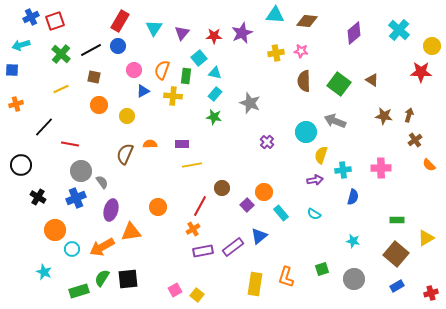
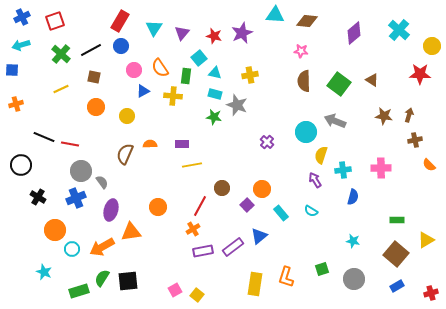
blue cross at (31, 17): moved 9 px left
red star at (214, 36): rotated 14 degrees clockwise
blue circle at (118, 46): moved 3 px right
yellow cross at (276, 53): moved 26 px left, 22 px down
orange semicircle at (162, 70): moved 2 px left, 2 px up; rotated 54 degrees counterclockwise
red star at (421, 72): moved 1 px left, 2 px down
cyan rectangle at (215, 94): rotated 64 degrees clockwise
gray star at (250, 103): moved 13 px left, 2 px down
orange circle at (99, 105): moved 3 px left, 2 px down
black line at (44, 127): moved 10 px down; rotated 70 degrees clockwise
brown cross at (415, 140): rotated 24 degrees clockwise
purple arrow at (315, 180): rotated 112 degrees counterclockwise
orange circle at (264, 192): moved 2 px left, 3 px up
cyan semicircle at (314, 214): moved 3 px left, 3 px up
yellow triangle at (426, 238): moved 2 px down
black square at (128, 279): moved 2 px down
